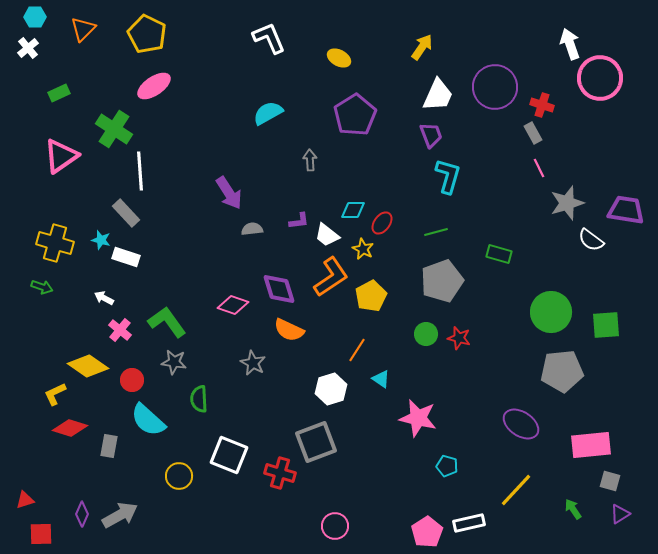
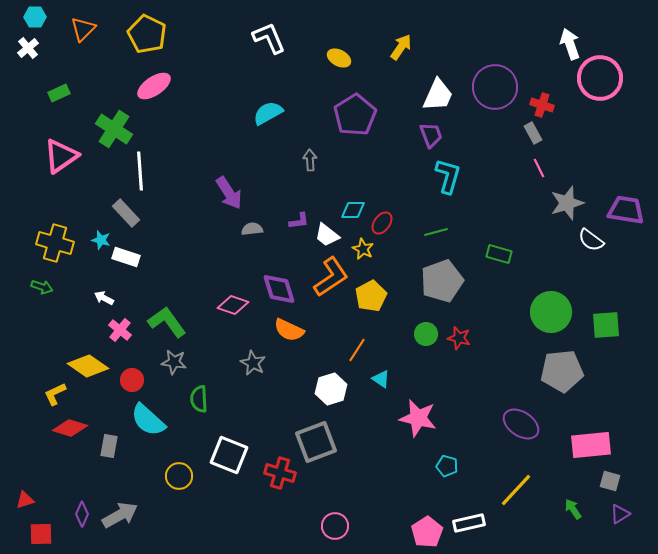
yellow arrow at (422, 47): moved 21 px left
